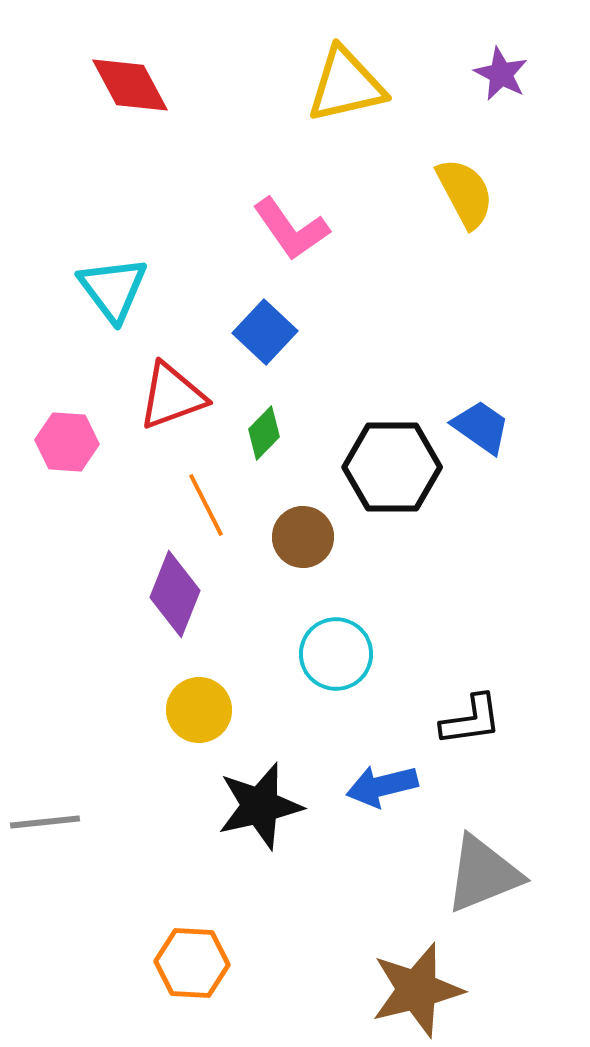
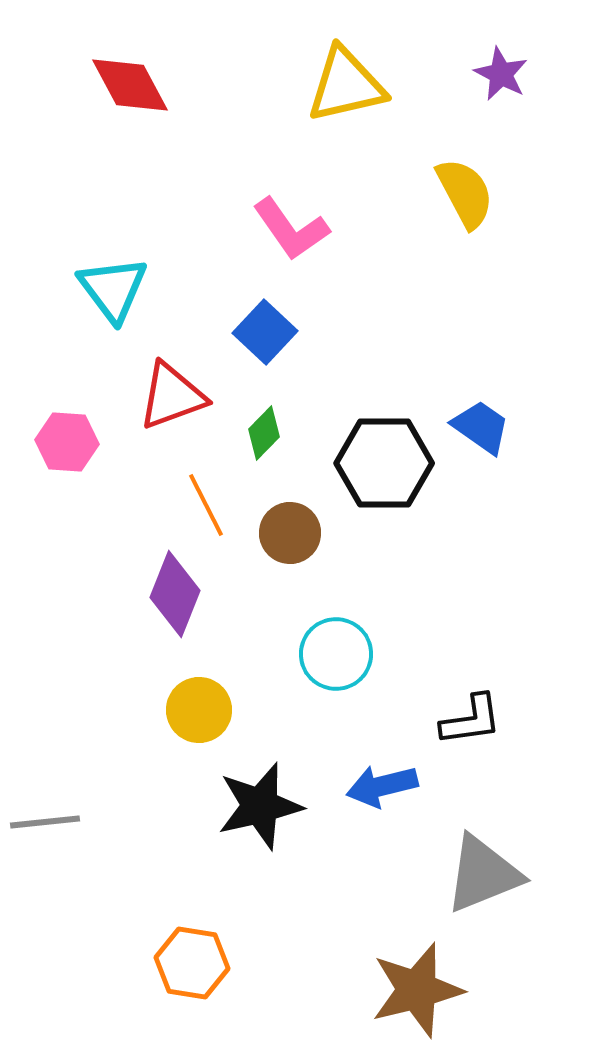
black hexagon: moved 8 px left, 4 px up
brown circle: moved 13 px left, 4 px up
orange hexagon: rotated 6 degrees clockwise
